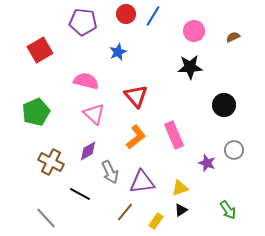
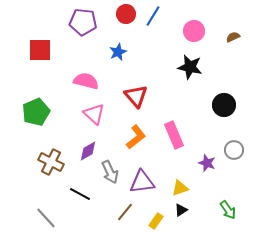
red square: rotated 30 degrees clockwise
black star: rotated 15 degrees clockwise
